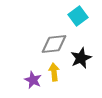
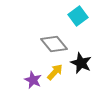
gray diamond: rotated 56 degrees clockwise
black star: moved 5 px down; rotated 25 degrees counterclockwise
yellow arrow: moved 1 px right; rotated 48 degrees clockwise
